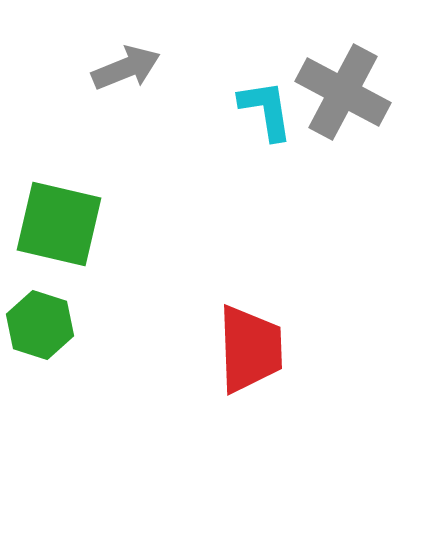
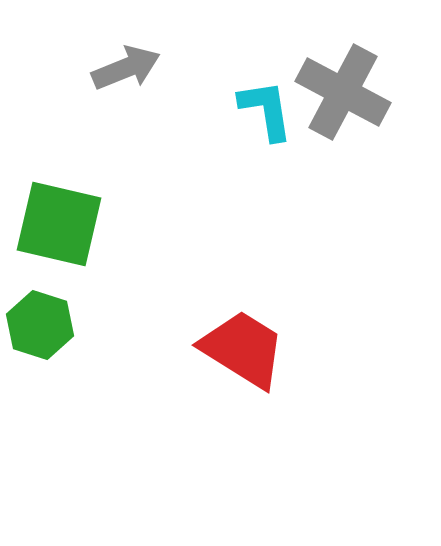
red trapezoid: moved 7 px left; rotated 56 degrees counterclockwise
